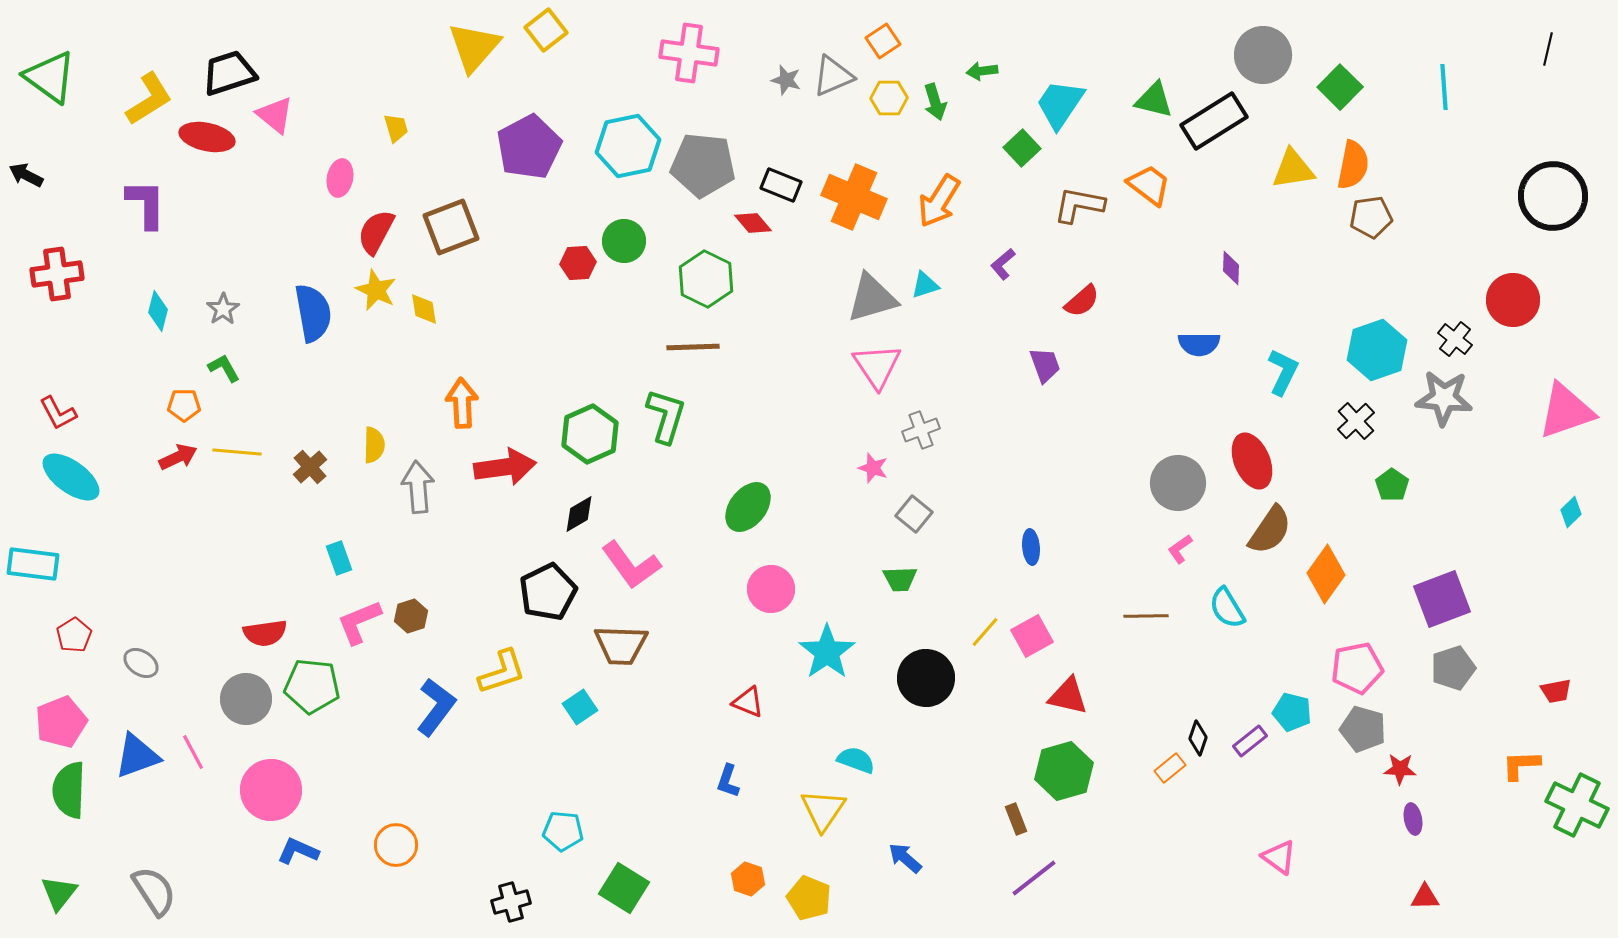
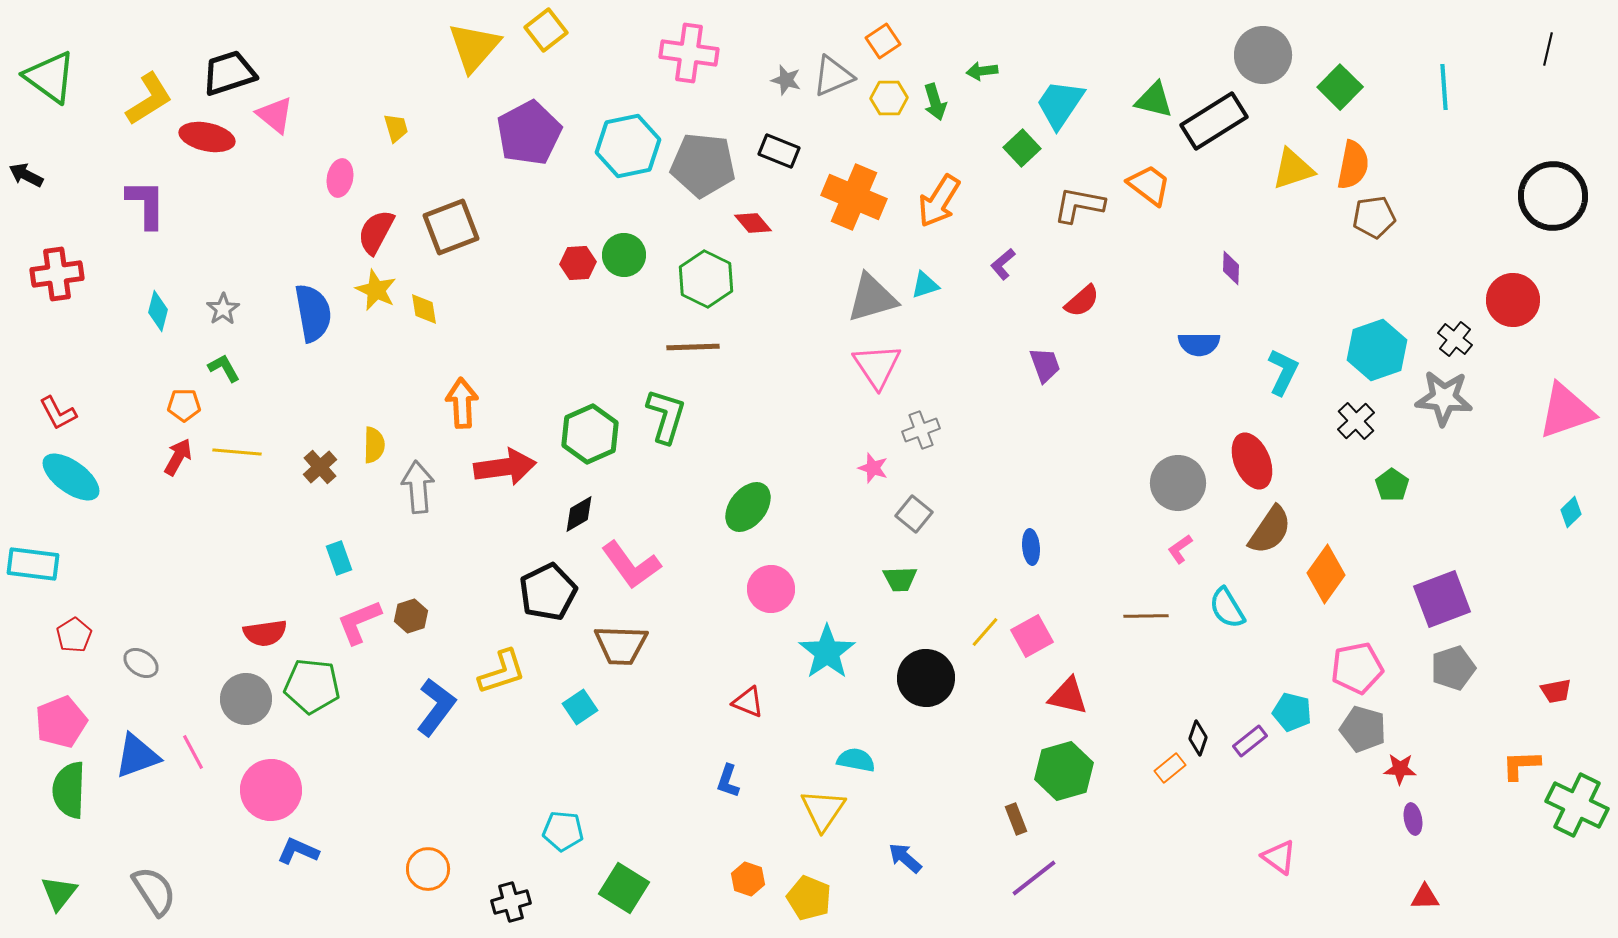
purple pentagon at (529, 147): moved 14 px up
yellow triangle at (1293, 169): rotated 9 degrees counterclockwise
black rectangle at (781, 185): moved 2 px left, 34 px up
brown pentagon at (1371, 217): moved 3 px right
green circle at (624, 241): moved 14 px down
red arrow at (178, 457): rotated 36 degrees counterclockwise
brown cross at (310, 467): moved 10 px right
cyan semicircle at (856, 760): rotated 9 degrees counterclockwise
orange circle at (396, 845): moved 32 px right, 24 px down
